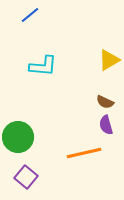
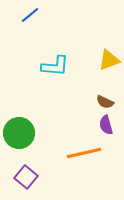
yellow triangle: rotated 10 degrees clockwise
cyan L-shape: moved 12 px right
green circle: moved 1 px right, 4 px up
